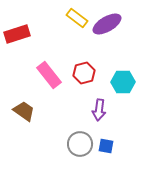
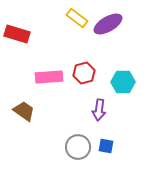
purple ellipse: moved 1 px right
red rectangle: rotated 35 degrees clockwise
pink rectangle: moved 2 px down; rotated 56 degrees counterclockwise
gray circle: moved 2 px left, 3 px down
